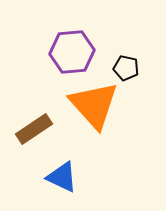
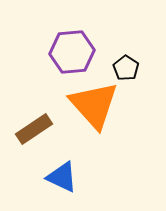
black pentagon: rotated 20 degrees clockwise
